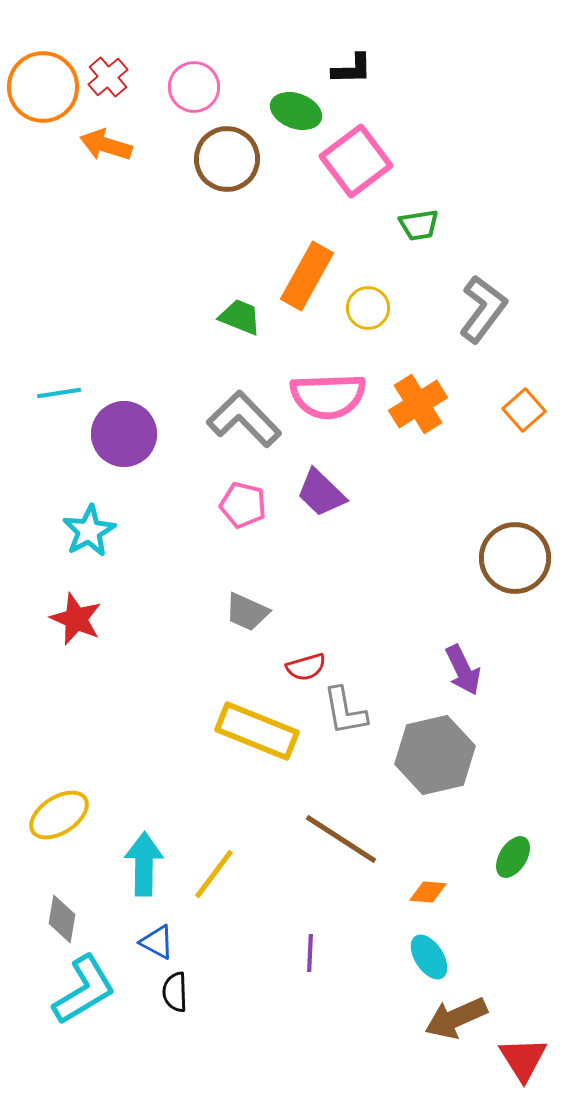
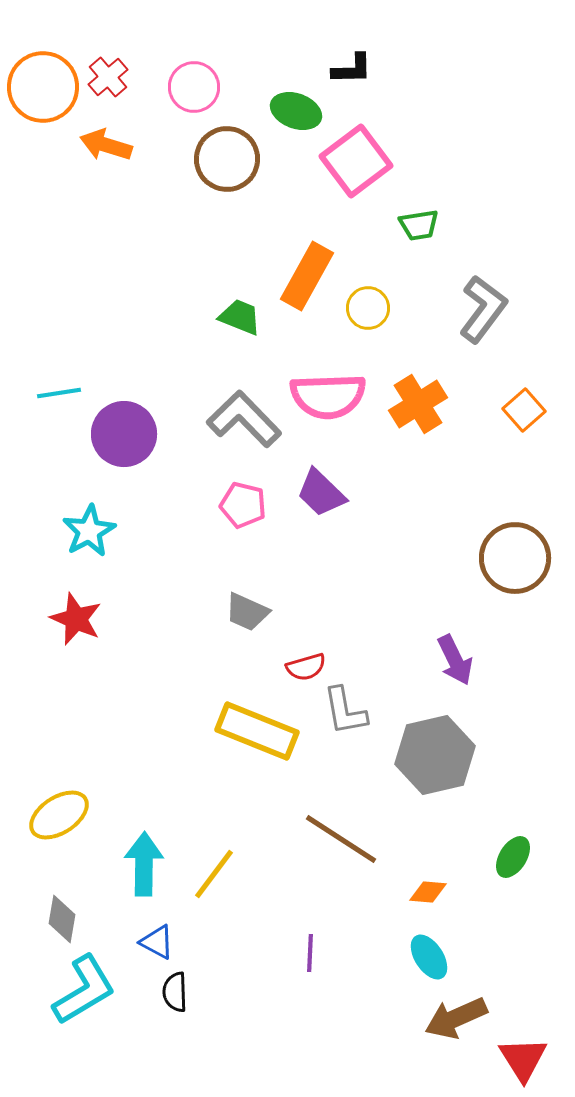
purple arrow at (463, 670): moved 8 px left, 10 px up
